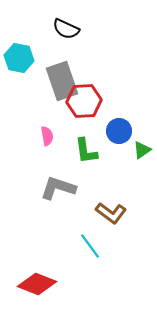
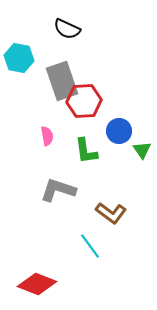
black semicircle: moved 1 px right
green triangle: rotated 30 degrees counterclockwise
gray L-shape: moved 2 px down
